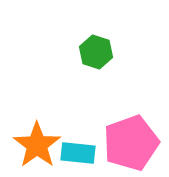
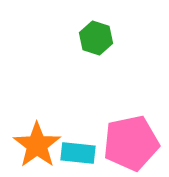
green hexagon: moved 14 px up
pink pentagon: rotated 8 degrees clockwise
